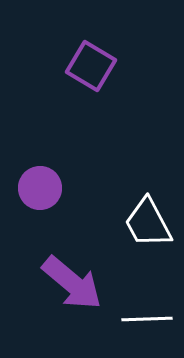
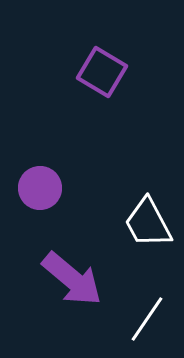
purple square: moved 11 px right, 6 px down
purple arrow: moved 4 px up
white line: rotated 54 degrees counterclockwise
